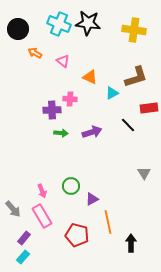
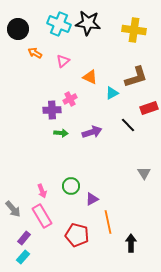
pink triangle: rotated 40 degrees clockwise
pink cross: rotated 32 degrees counterclockwise
red rectangle: rotated 12 degrees counterclockwise
